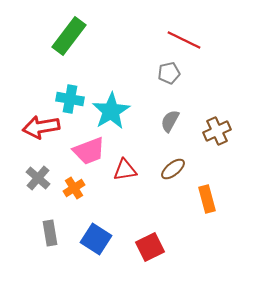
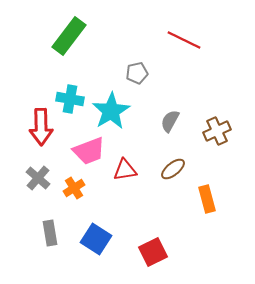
gray pentagon: moved 32 px left
red arrow: rotated 81 degrees counterclockwise
red square: moved 3 px right, 5 px down
